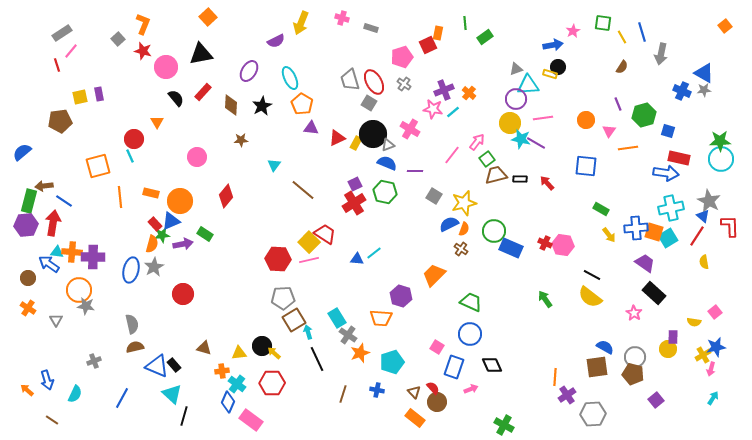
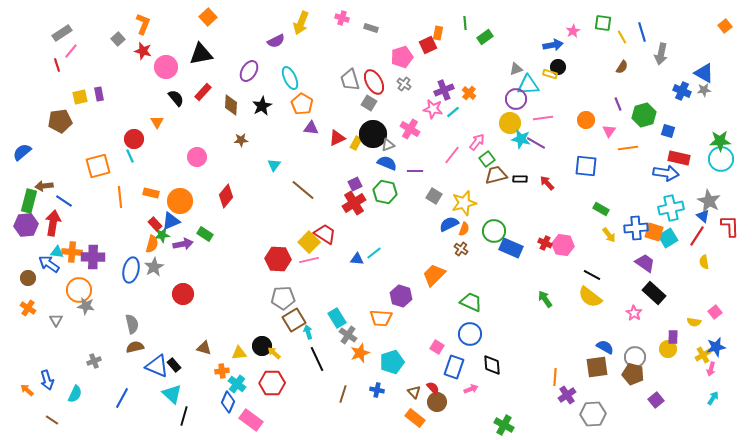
black diamond at (492, 365): rotated 20 degrees clockwise
